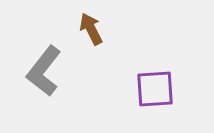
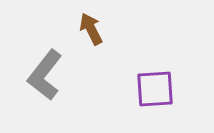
gray L-shape: moved 1 px right, 4 px down
